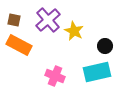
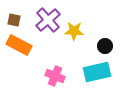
yellow star: rotated 24 degrees counterclockwise
